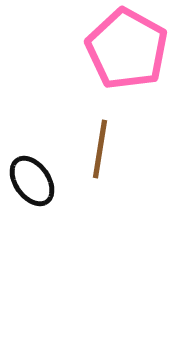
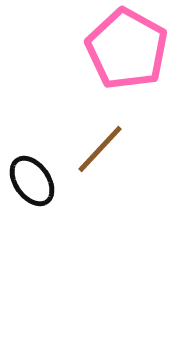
brown line: rotated 34 degrees clockwise
